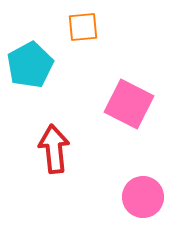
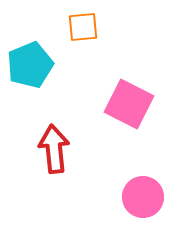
cyan pentagon: rotated 6 degrees clockwise
